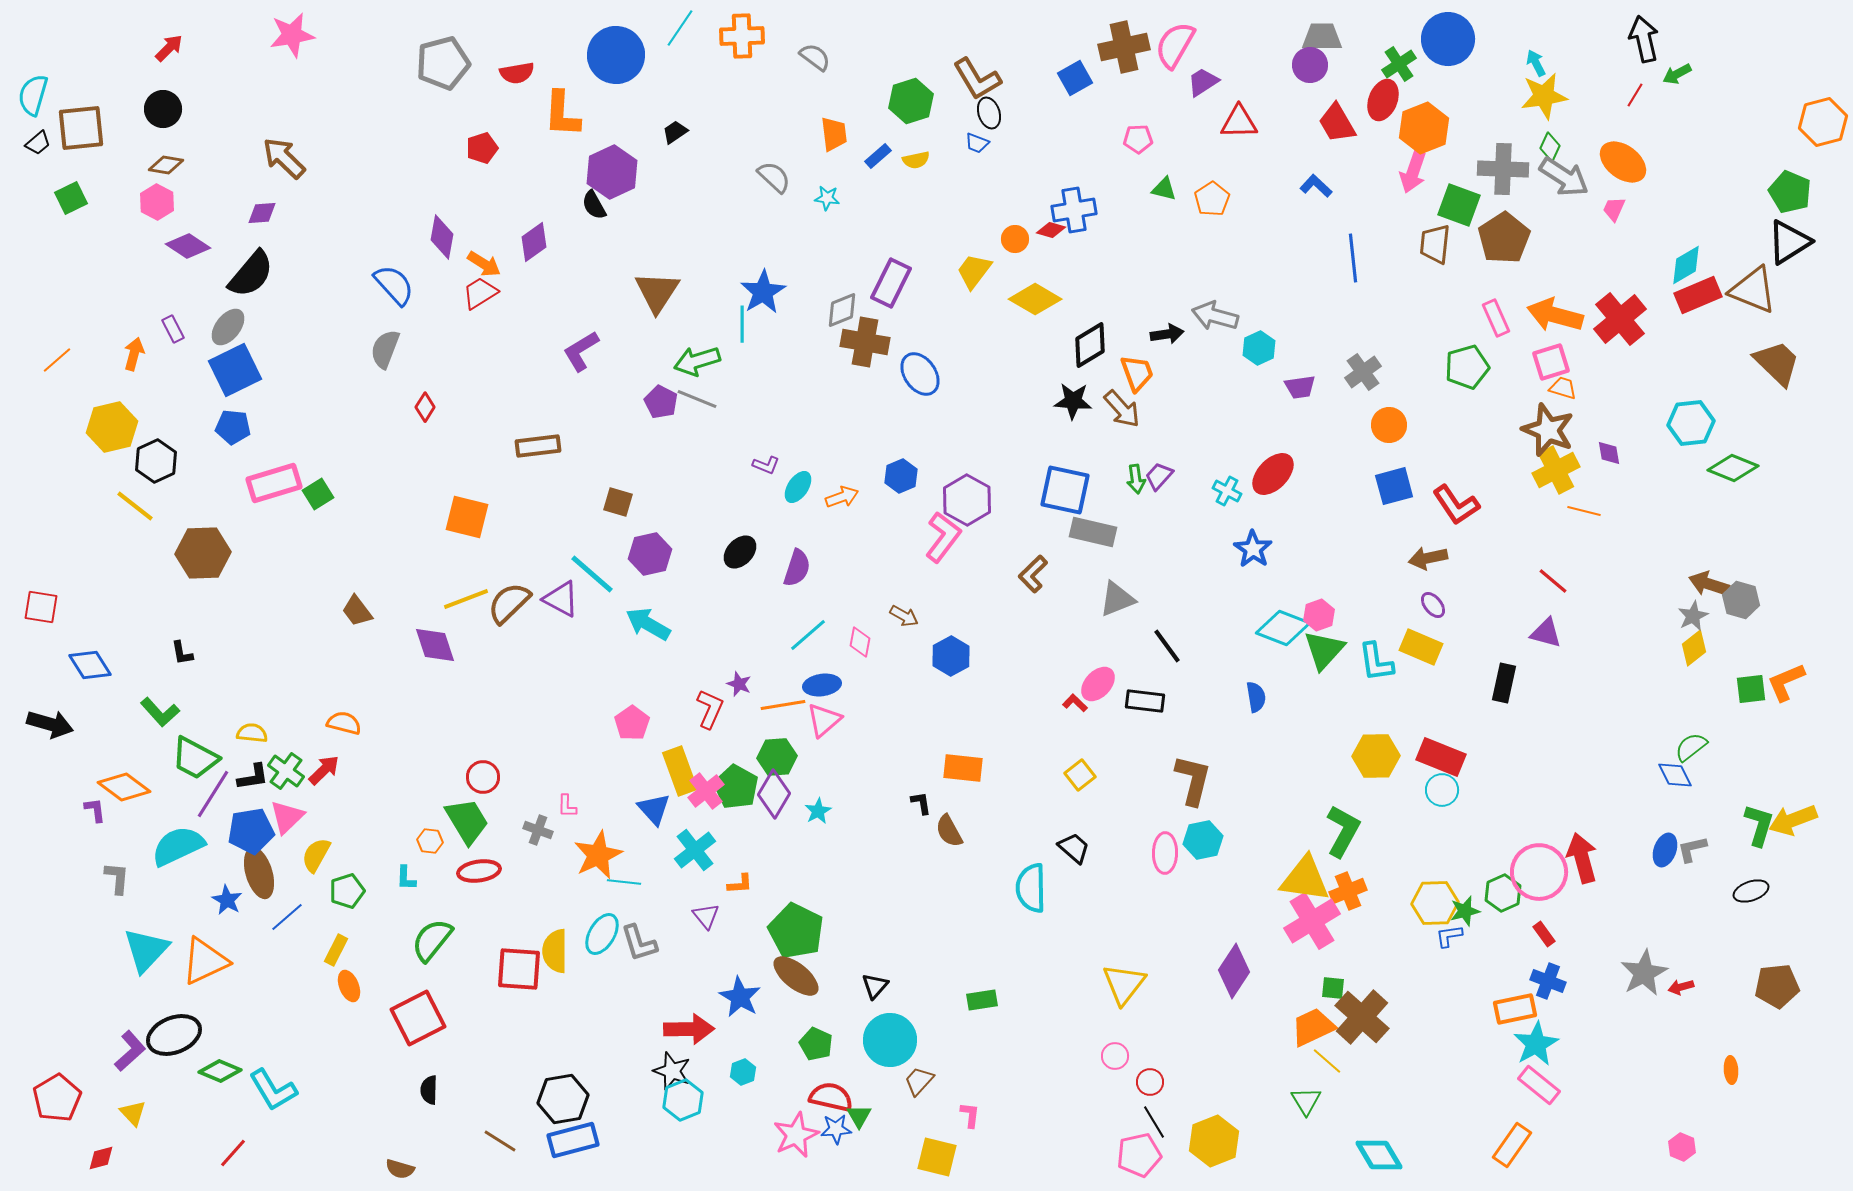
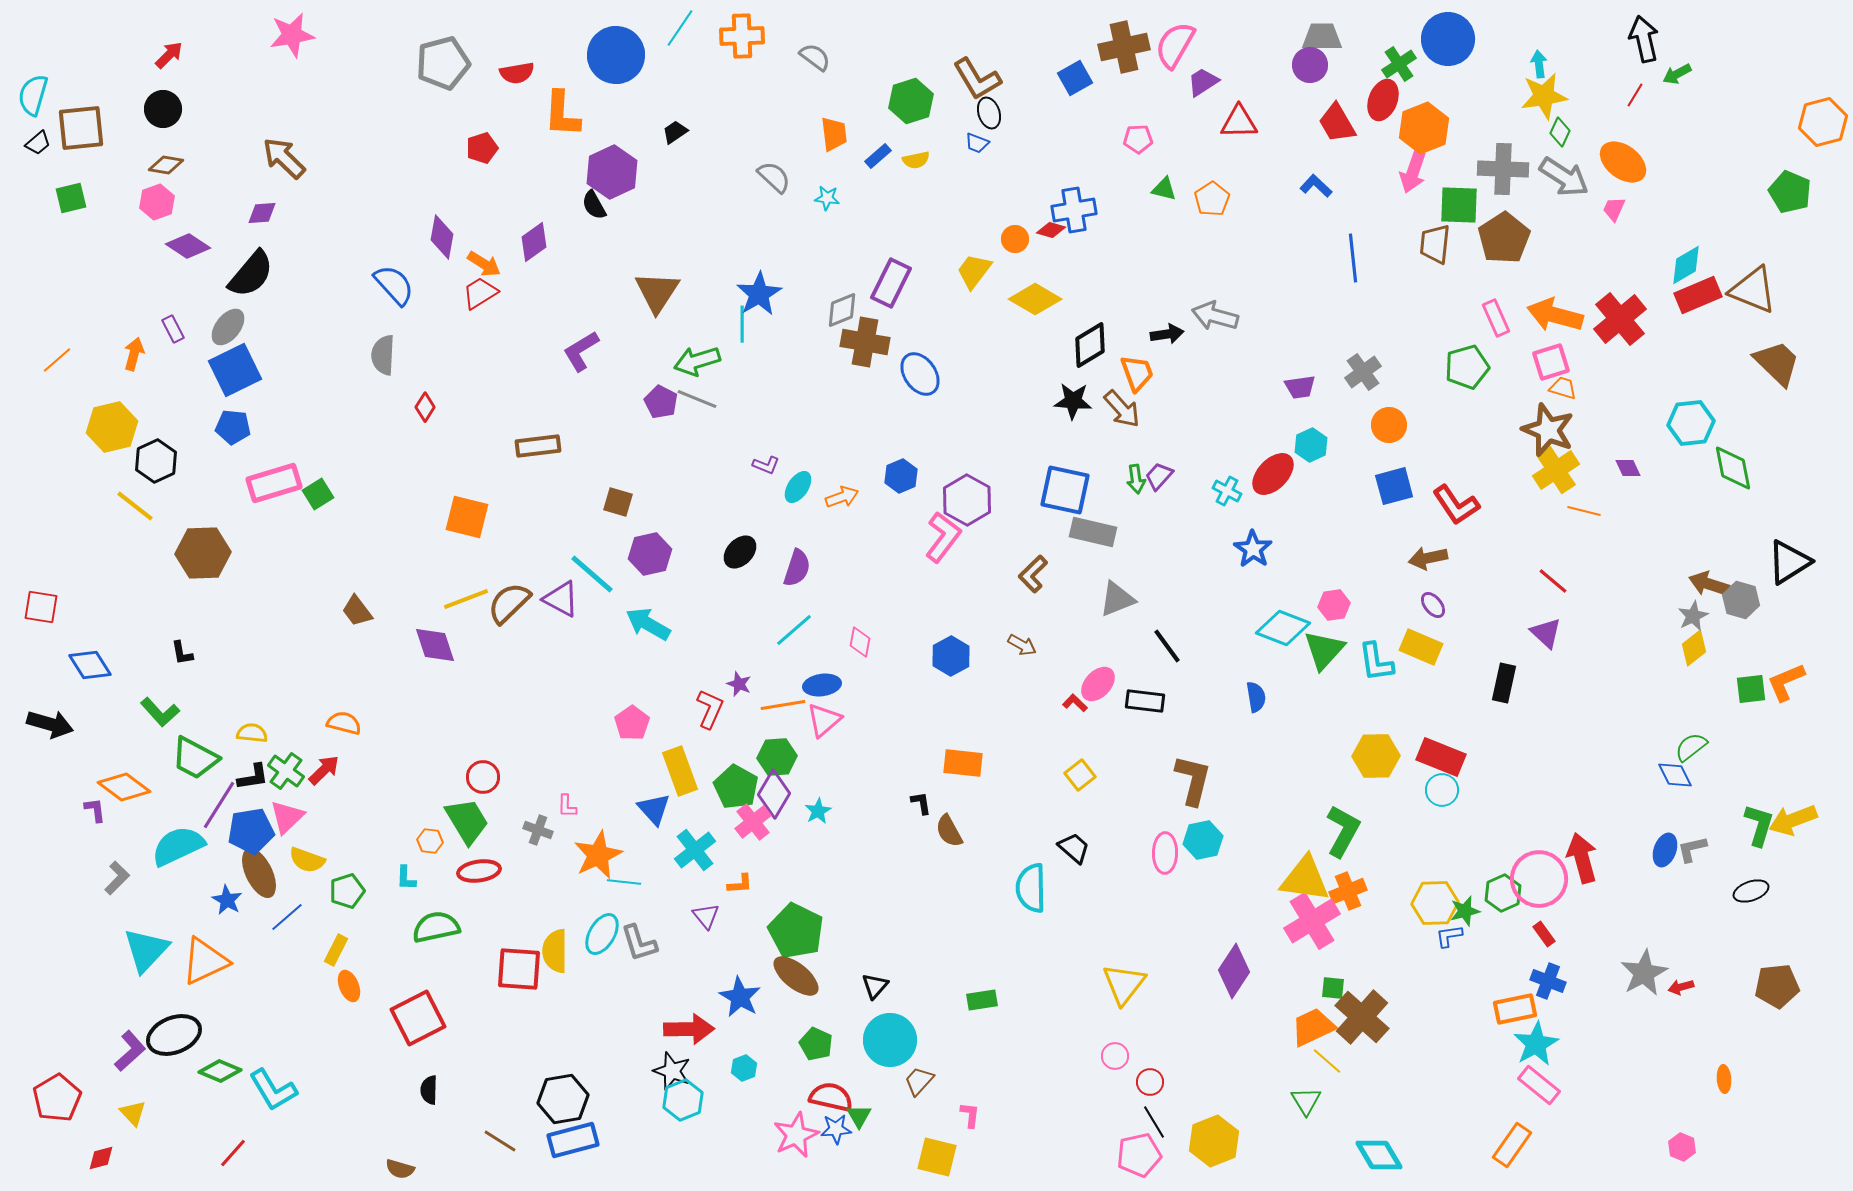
red arrow at (169, 48): moved 7 px down
cyan arrow at (1536, 63): moved 3 px right, 1 px down; rotated 20 degrees clockwise
green diamond at (1550, 147): moved 10 px right, 15 px up
green square at (71, 198): rotated 12 degrees clockwise
pink hexagon at (157, 202): rotated 12 degrees clockwise
green square at (1459, 205): rotated 18 degrees counterclockwise
black triangle at (1789, 242): moved 320 px down
blue star at (763, 292): moved 4 px left, 2 px down
cyan hexagon at (1259, 348): moved 52 px right, 97 px down
gray semicircle at (385, 349): moved 2 px left, 6 px down; rotated 18 degrees counterclockwise
purple diamond at (1609, 453): moved 19 px right, 15 px down; rotated 16 degrees counterclockwise
green diamond at (1733, 468): rotated 57 degrees clockwise
yellow cross at (1556, 470): rotated 6 degrees counterclockwise
pink hexagon at (1319, 615): moved 15 px right, 10 px up; rotated 12 degrees clockwise
brown arrow at (904, 616): moved 118 px right, 29 px down
purple triangle at (1546, 633): rotated 28 degrees clockwise
cyan line at (808, 635): moved 14 px left, 5 px up
orange rectangle at (963, 768): moved 5 px up
pink cross at (706, 791): moved 47 px right, 31 px down
purple line at (213, 794): moved 6 px right, 11 px down
yellow semicircle at (316, 855): moved 9 px left, 5 px down; rotated 99 degrees counterclockwise
pink circle at (1539, 872): moved 7 px down
brown ellipse at (259, 873): rotated 9 degrees counterclockwise
gray L-shape at (117, 878): rotated 40 degrees clockwise
green semicircle at (432, 940): moved 4 px right, 13 px up; rotated 39 degrees clockwise
orange ellipse at (1731, 1070): moved 7 px left, 9 px down
cyan hexagon at (743, 1072): moved 1 px right, 4 px up
